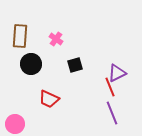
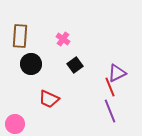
pink cross: moved 7 px right
black square: rotated 21 degrees counterclockwise
purple line: moved 2 px left, 2 px up
